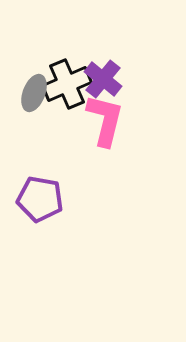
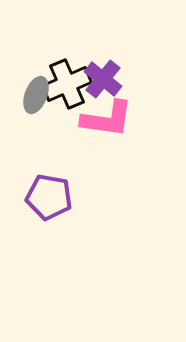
gray ellipse: moved 2 px right, 2 px down
pink L-shape: moved 2 px right, 1 px up; rotated 84 degrees clockwise
purple pentagon: moved 9 px right, 2 px up
